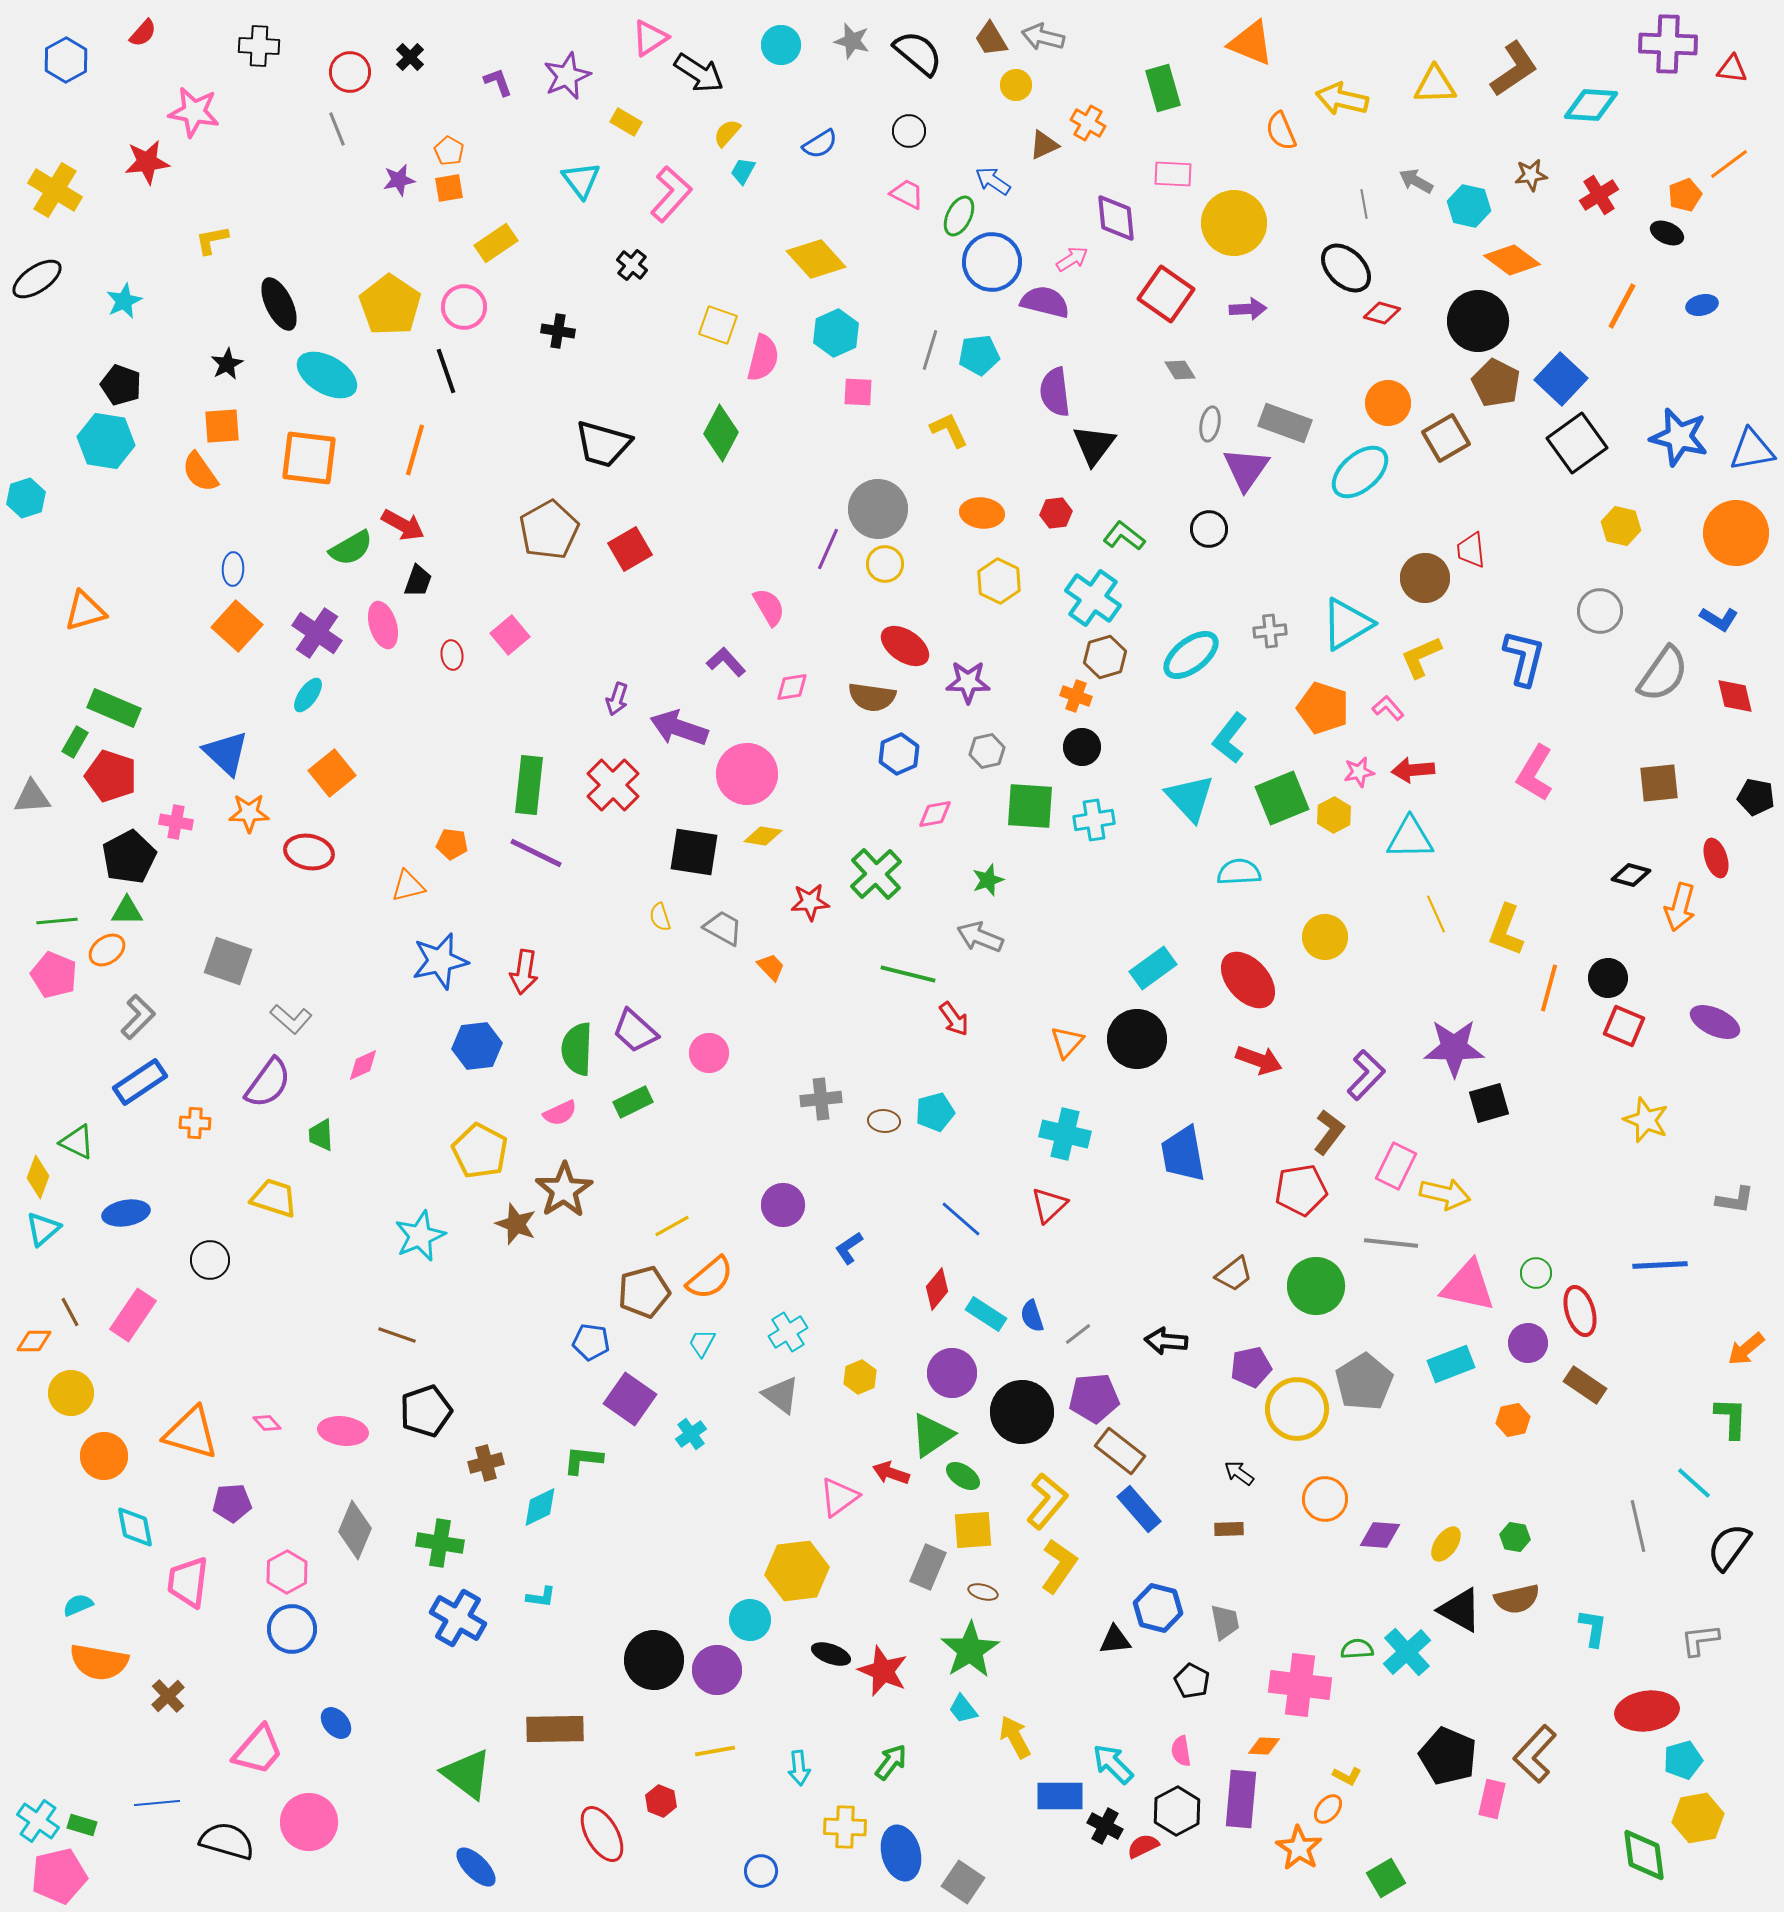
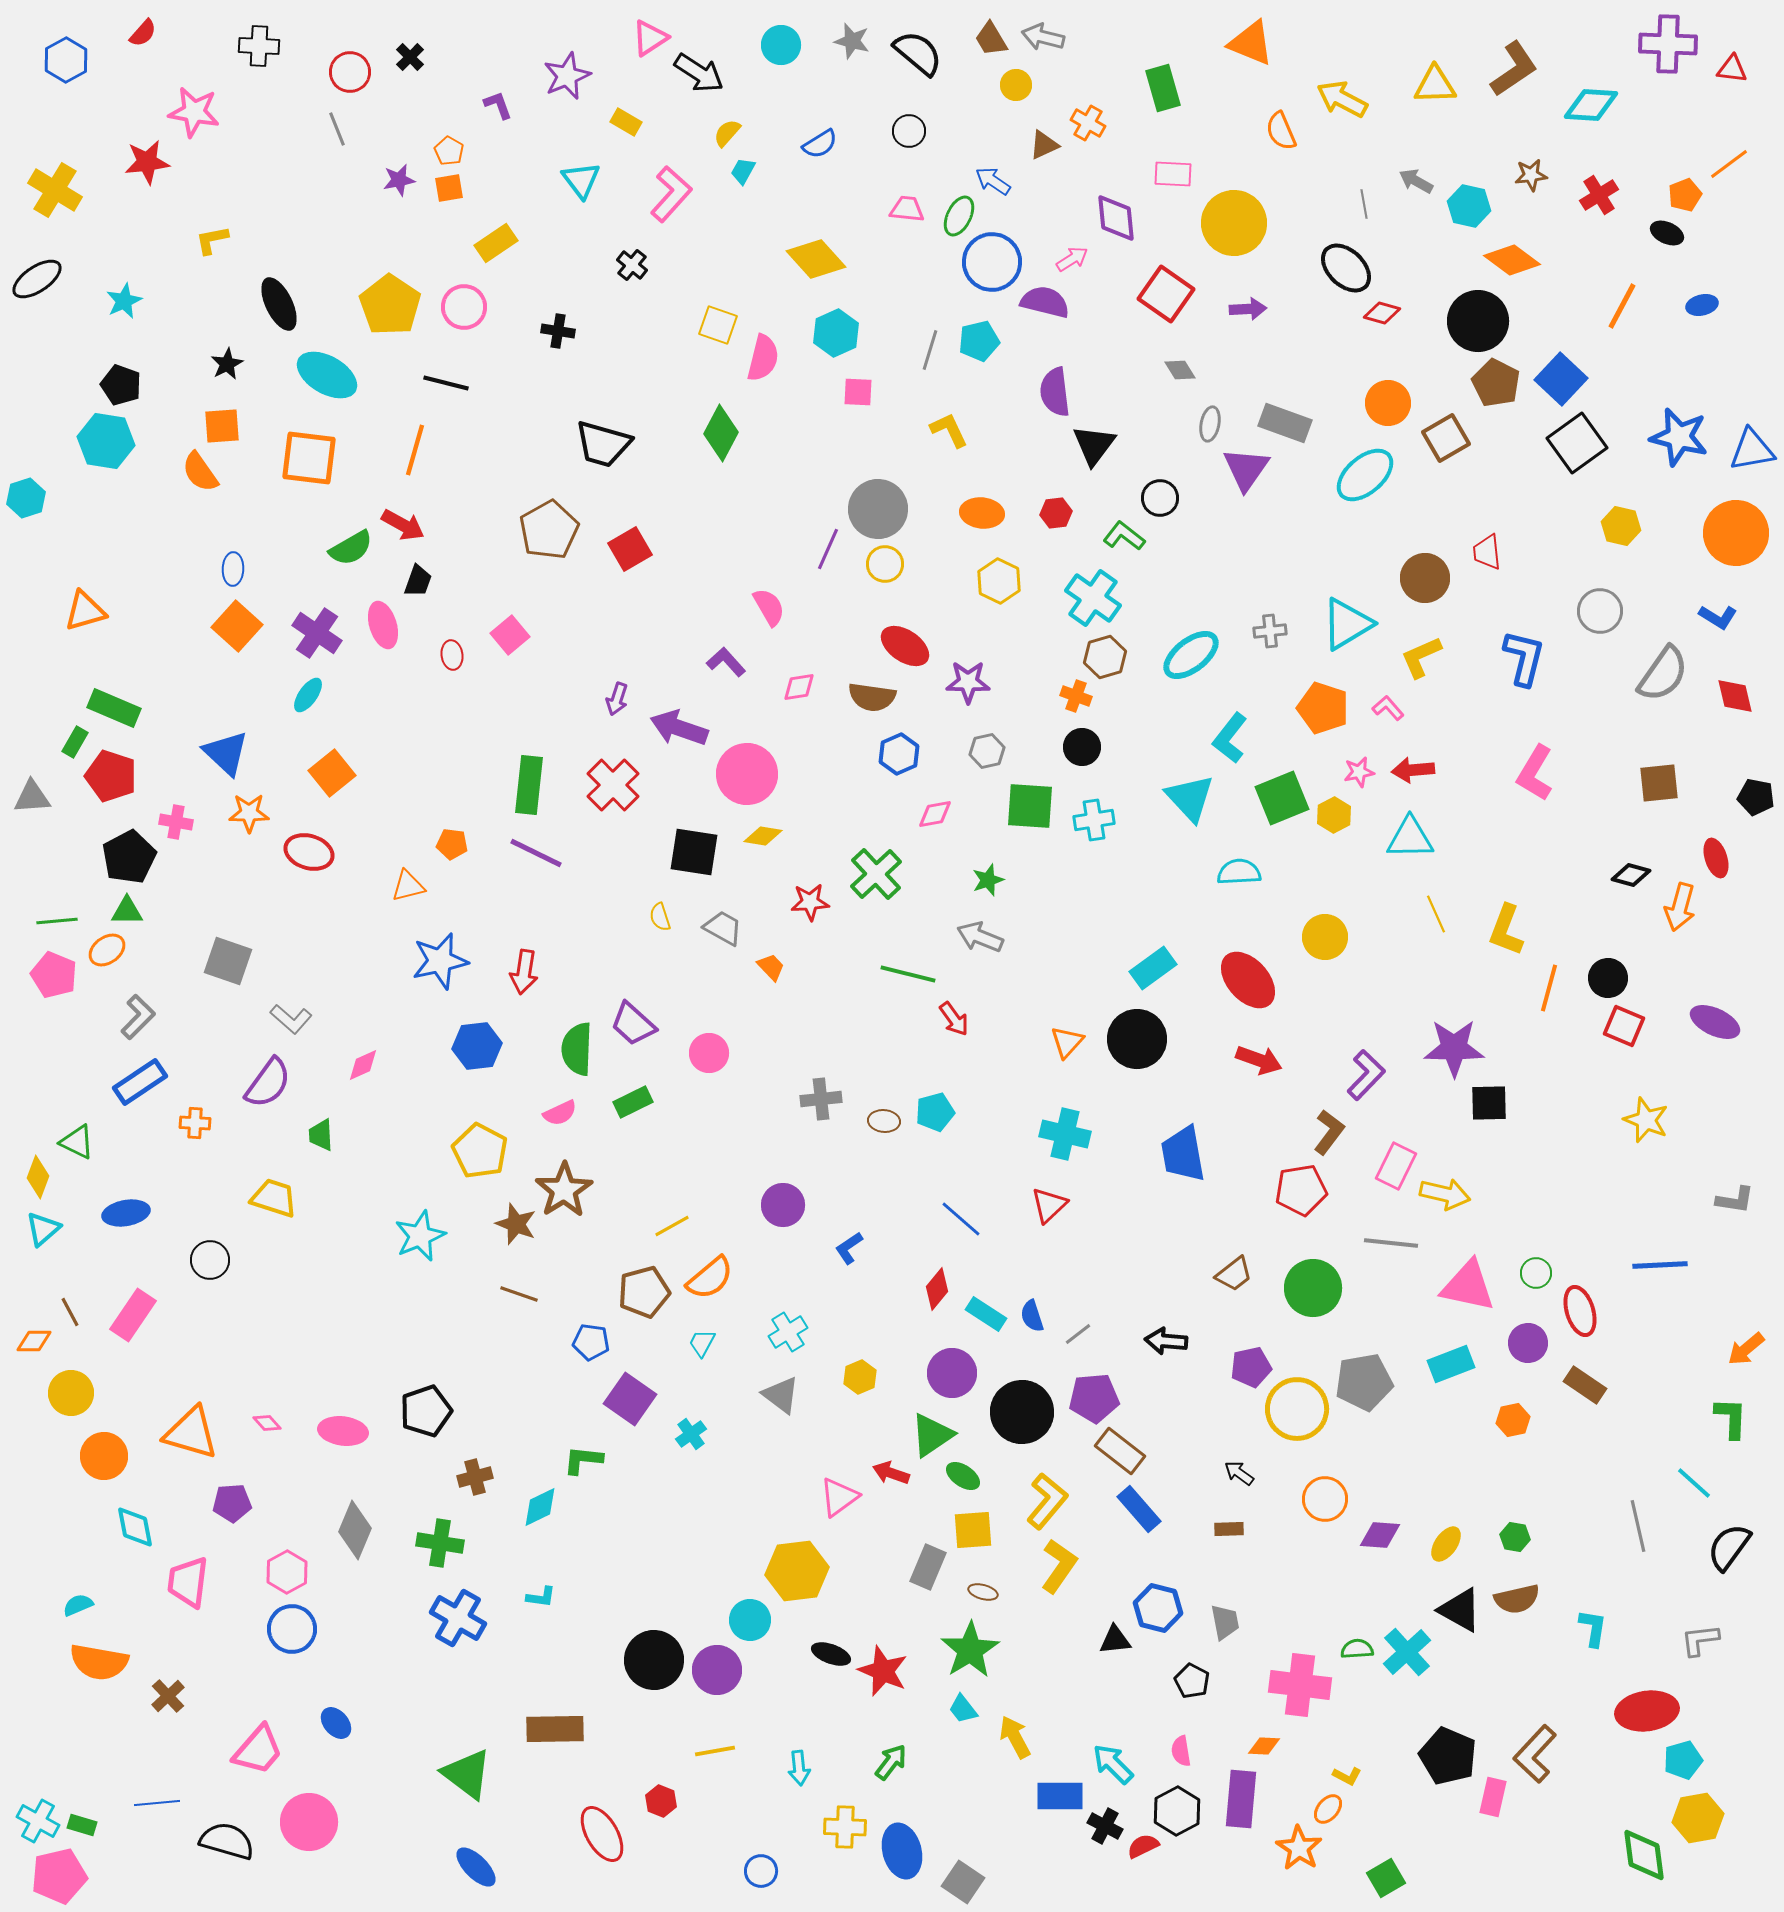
purple L-shape at (498, 82): moved 23 px down
yellow arrow at (1342, 99): rotated 15 degrees clockwise
pink trapezoid at (907, 194): moved 15 px down; rotated 21 degrees counterclockwise
cyan pentagon at (979, 355): moved 14 px up; rotated 6 degrees counterclockwise
black line at (446, 371): moved 12 px down; rotated 57 degrees counterclockwise
cyan ellipse at (1360, 472): moved 5 px right, 3 px down
black circle at (1209, 529): moved 49 px left, 31 px up
red trapezoid at (1471, 550): moved 16 px right, 2 px down
blue L-shape at (1719, 619): moved 1 px left, 2 px up
pink diamond at (792, 687): moved 7 px right
red ellipse at (309, 852): rotated 6 degrees clockwise
purple trapezoid at (635, 1031): moved 2 px left, 7 px up
black square at (1489, 1103): rotated 15 degrees clockwise
green circle at (1316, 1286): moved 3 px left, 2 px down
brown line at (397, 1335): moved 122 px right, 41 px up
gray pentagon at (1364, 1382): rotated 22 degrees clockwise
brown cross at (486, 1463): moved 11 px left, 14 px down
pink rectangle at (1492, 1799): moved 1 px right, 2 px up
cyan cross at (38, 1821): rotated 6 degrees counterclockwise
blue ellipse at (901, 1853): moved 1 px right, 2 px up
